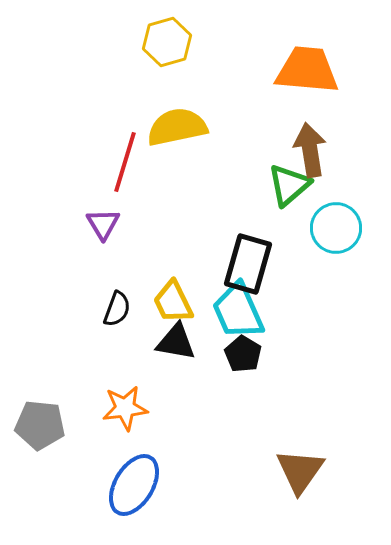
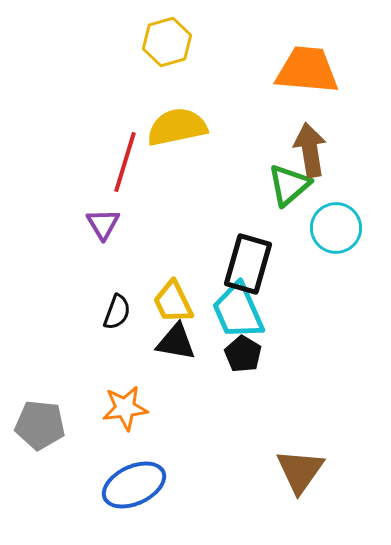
black semicircle: moved 3 px down
blue ellipse: rotated 34 degrees clockwise
